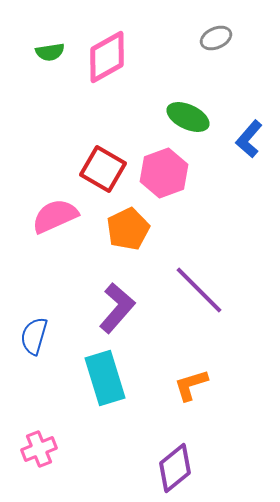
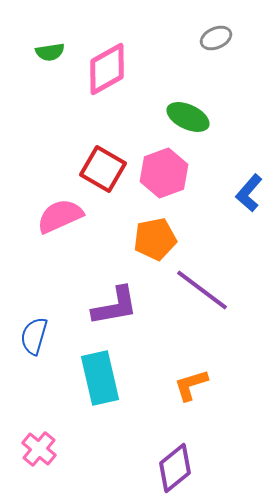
pink diamond: moved 12 px down
blue L-shape: moved 54 px down
pink semicircle: moved 5 px right
orange pentagon: moved 27 px right, 10 px down; rotated 15 degrees clockwise
purple line: moved 3 px right; rotated 8 degrees counterclockwise
purple L-shape: moved 2 px left, 2 px up; rotated 39 degrees clockwise
cyan rectangle: moved 5 px left; rotated 4 degrees clockwise
pink cross: rotated 28 degrees counterclockwise
